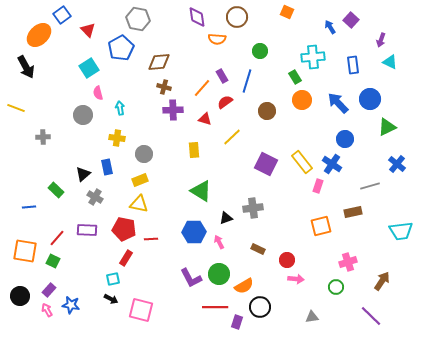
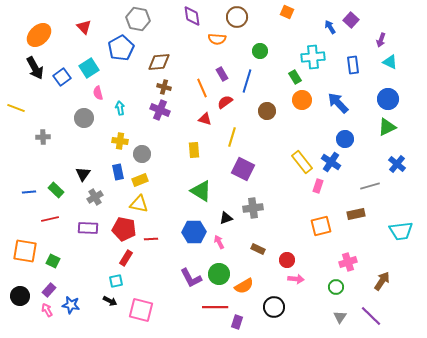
blue square at (62, 15): moved 62 px down
purple diamond at (197, 17): moved 5 px left, 1 px up
red triangle at (88, 30): moved 4 px left, 3 px up
black arrow at (26, 67): moved 9 px right, 1 px down
purple rectangle at (222, 76): moved 2 px up
orange line at (202, 88): rotated 66 degrees counterclockwise
blue circle at (370, 99): moved 18 px right
purple cross at (173, 110): moved 13 px left; rotated 24 degrees clockwise
gray circle at (83, 115): moved 1 px right, 3 px down
yellow line at (232, 137): rotated 30 degrees counterclockwise
yellow cross at (117, 138): moved 3 px right, 3 px down
gray circle at (144, 154): moved 2 px left
purple square at (266, 164): moved 23 px left, 5 px down
blue cross at (332, 164): moved 1 px left, 2 px up
blue rectangle at (107, 167): moved 11 px right, 5 px down
black triangle at (83, 174): rotated 14 degrees counterclockwise
gray cross at (95, 197): rotated 28 degrees clockwise
blue line at (29, 207): moved 15 px up
brown rectangle at (353, 212): moved 3 px right, 2 px down
purple rectangle at (87, 230): moved 1 px right, 2 px up
red line at (57, 238): moved 7 px left, 19 px up; rotated 36 degrees clockwise
cyan square at (113, 279): moved 3 px right, 2 px down
black arrow at (111, 299): moved 1 px left, 2 px down
black circle at (260, 307): moved 14 px right
gray triangle at (312, 317): moved 28 px right; rotated 48 degrees counterclockwise
